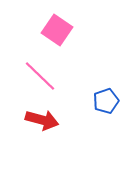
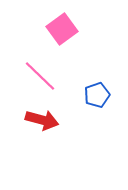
pink square: moved 5 px right, 1 px up; rotated 20 degrees clockwise
blue pentagon: moved 9 px left, 6 px up
